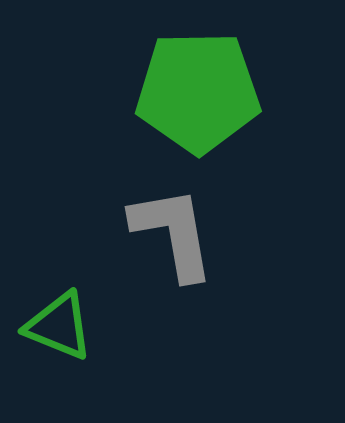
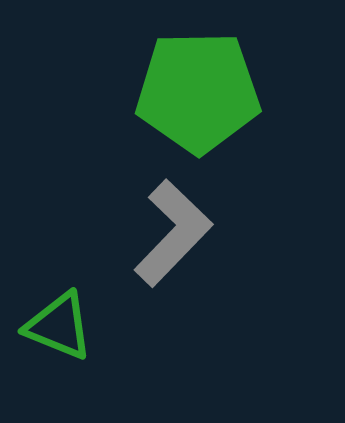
gray L-shape: rotated 54 degrees clockwise
